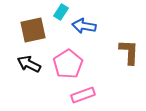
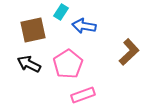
brown L-shape: rotated 44 degrees clockwise
